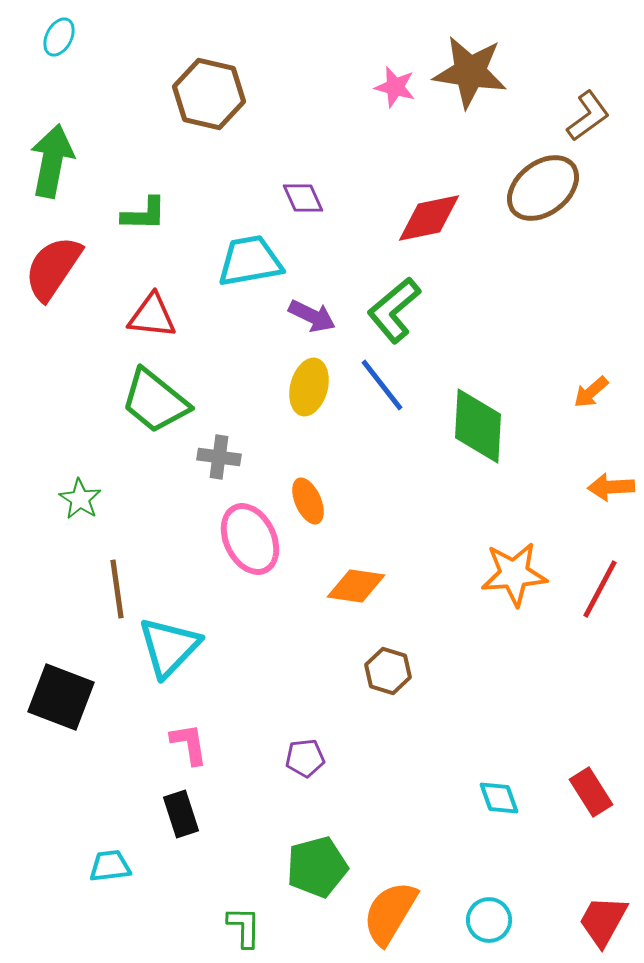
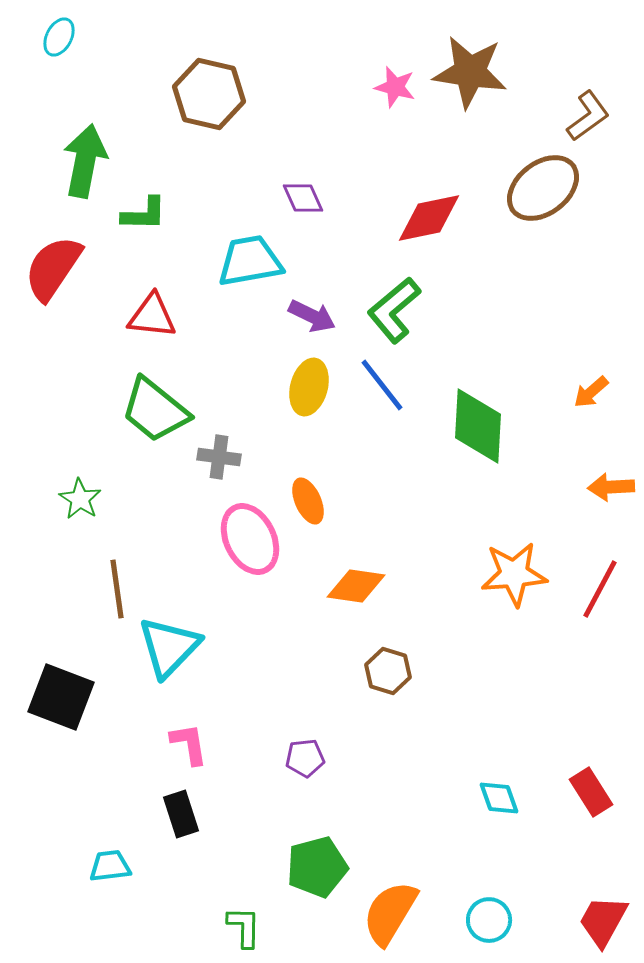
green arrow at (52, 161): moved 33 px right
green trapezoid at (155, 401): moved 9 px down
